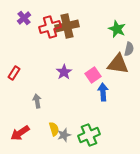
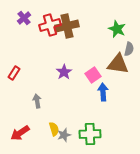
red cross: moved 2 px up
green cross: moved 1 px right, 1 px up; rotated 20 degrees clockwise
